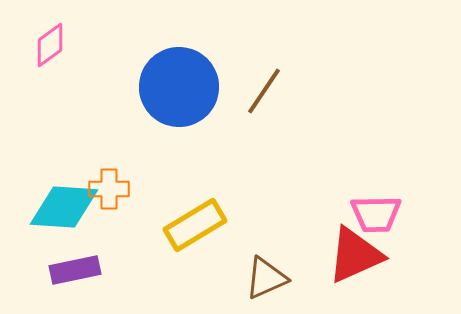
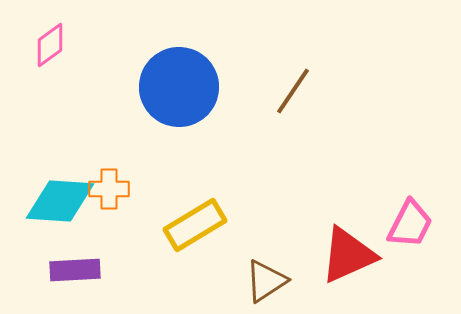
brown line: moved 29 px right
cyan diamond: moved 4 px left, 6 px up
pink trapezoid: moved 34 px right, 10 px down; rotated 62 degrees counterclockwise
red triangle: moved 7 px left
purple rectangle: rotated 9 degrees clockwise
brown triangle: moved 3 px down; rotated 9 degrees counterclockwise
